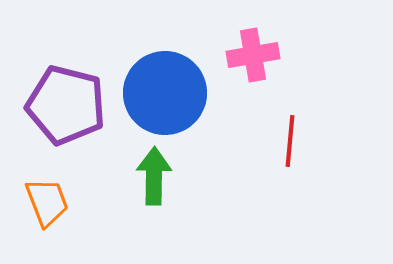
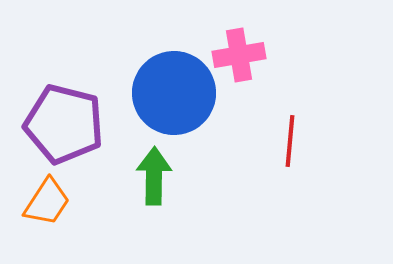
pink cross: moved 14 px left
blue circle: moved 9 px right
purple pentagon: moved 2 px left, 19 px down
orange trapezoid: rotated 54 degrees clockwise
